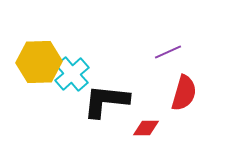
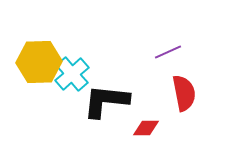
red semicircle: rotated 27 degrees counterclockwise
